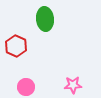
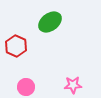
green ellipse: moved 5 px right, 3 px down; rotated 60 degrees clockwise
